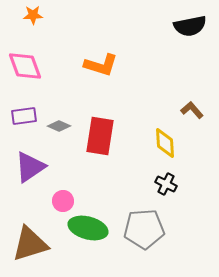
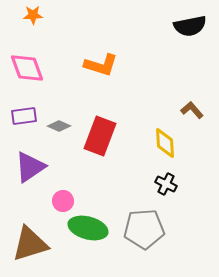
pink diamond: moved 2 px right, 2 px down
red rectangle: rotated 12 degrees clockwise
